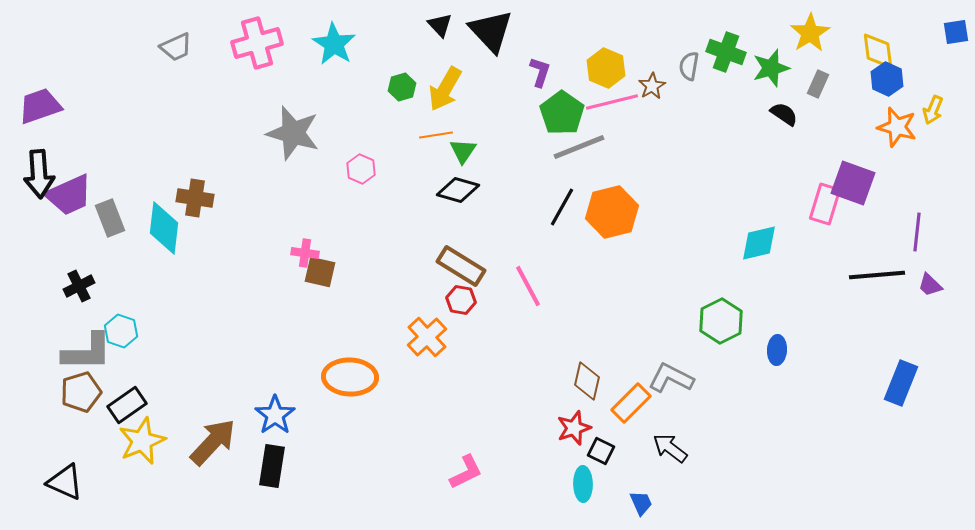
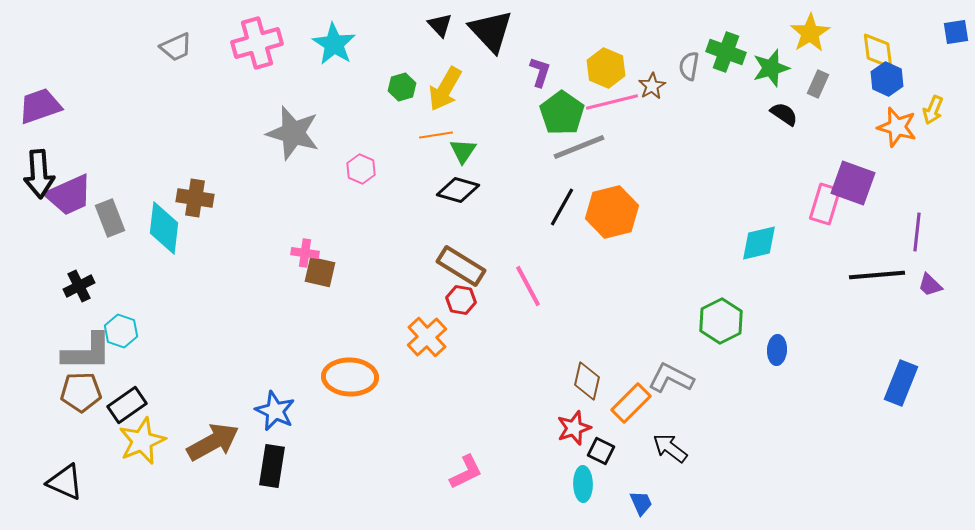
brown pentagon at (81, 392): rotated 15 degrees clockwise
blue star at (275, 415): moved 4 px up; rotated 12 degrees counterclockwise
brown arrow at (213, 442): rotated 18 degrees clockwise
